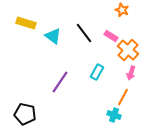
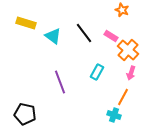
purple line: rotated 55 degrees counterclockwise
